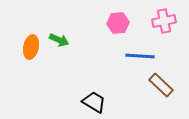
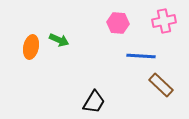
pink hexagon: rotated 10 degrees clockwise
blue line: moved 1 px right
black trapezoid: rotated 90 degrees clockwise
